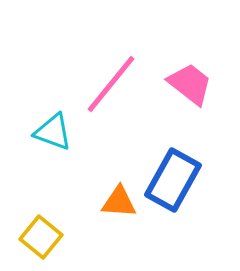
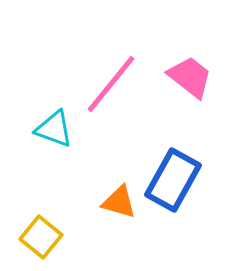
pink trapezoid: moved 7 px up
cyan triangle: moved 1 px right, 3 px up
orange triangle: rotated 12 degrees clockwise
